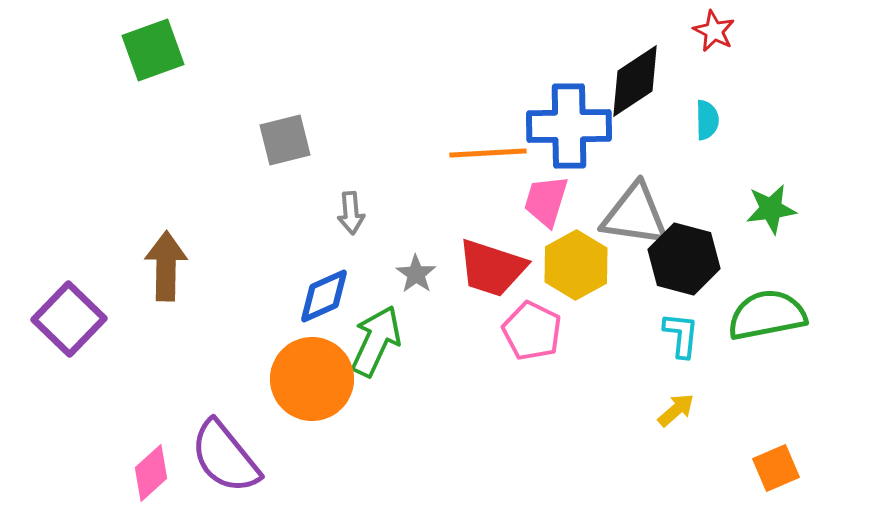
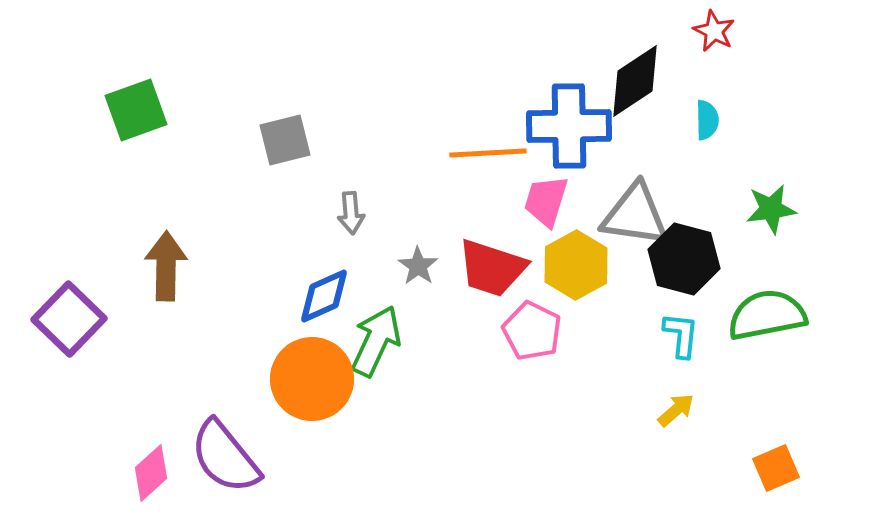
green square: moved 17 px left, 60 px down
gray star: moved 2 px right, 8 px up
